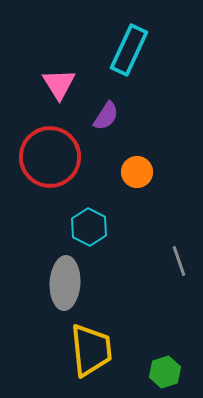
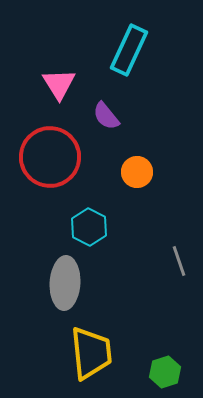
purple semicircle: rotated 108 degrees clockwise
yellow trapezoid: moved 3 px down
